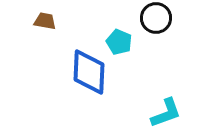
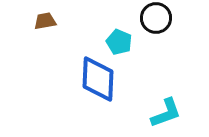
brown trapezoid: rotated 20 degrees counterclockwise
blue diamond: moved 9 px right, 7 px down
